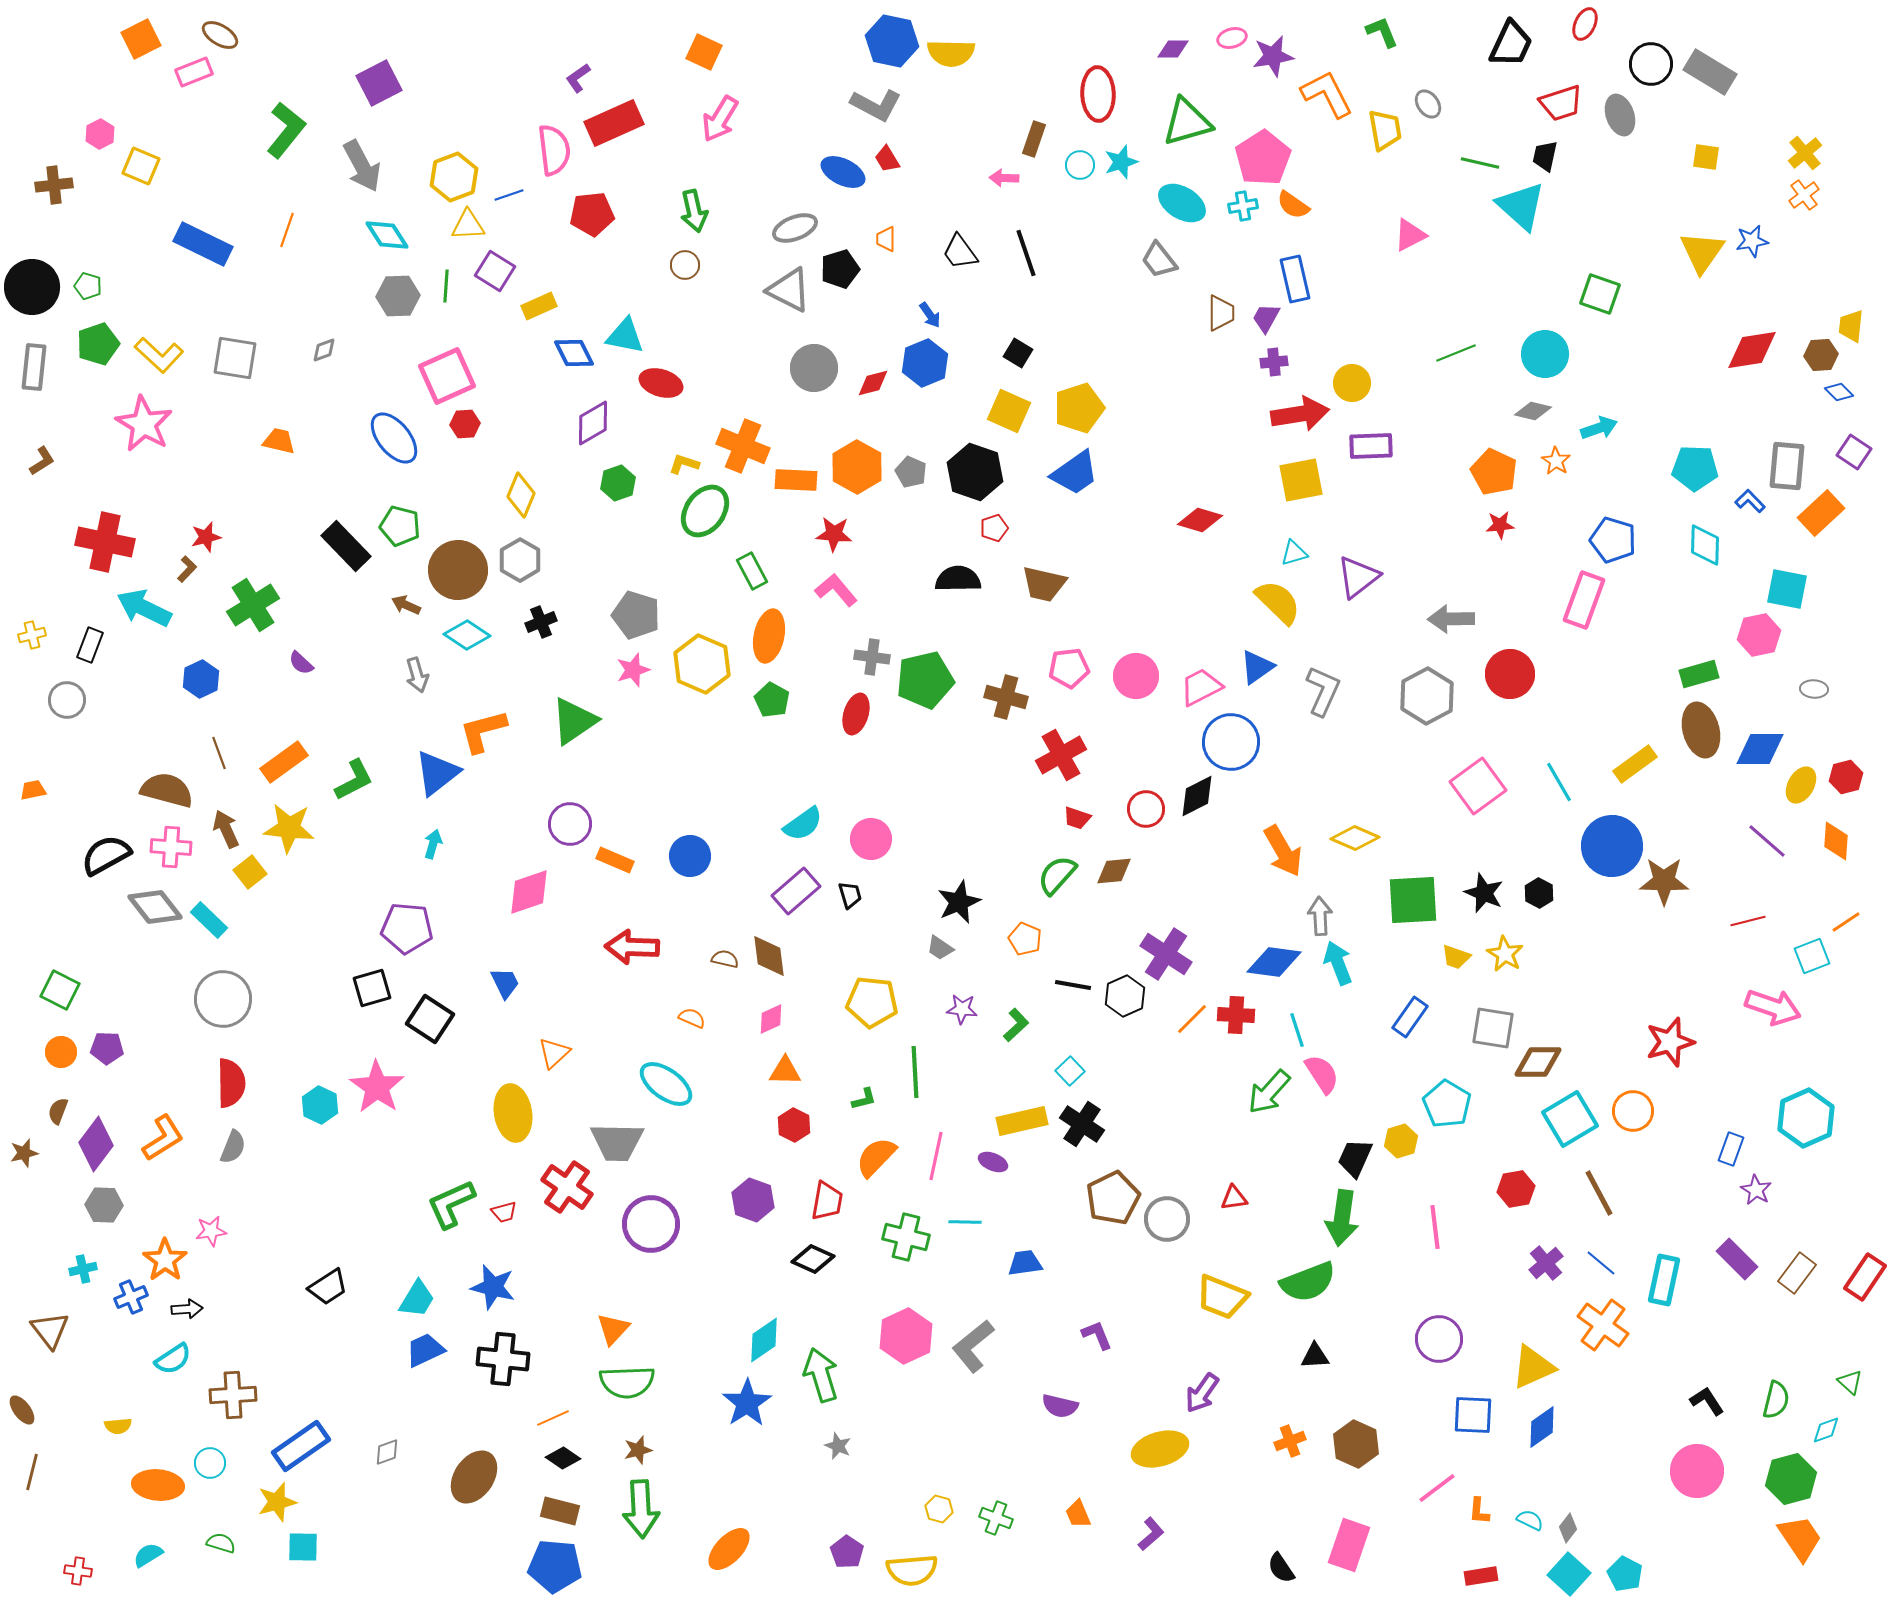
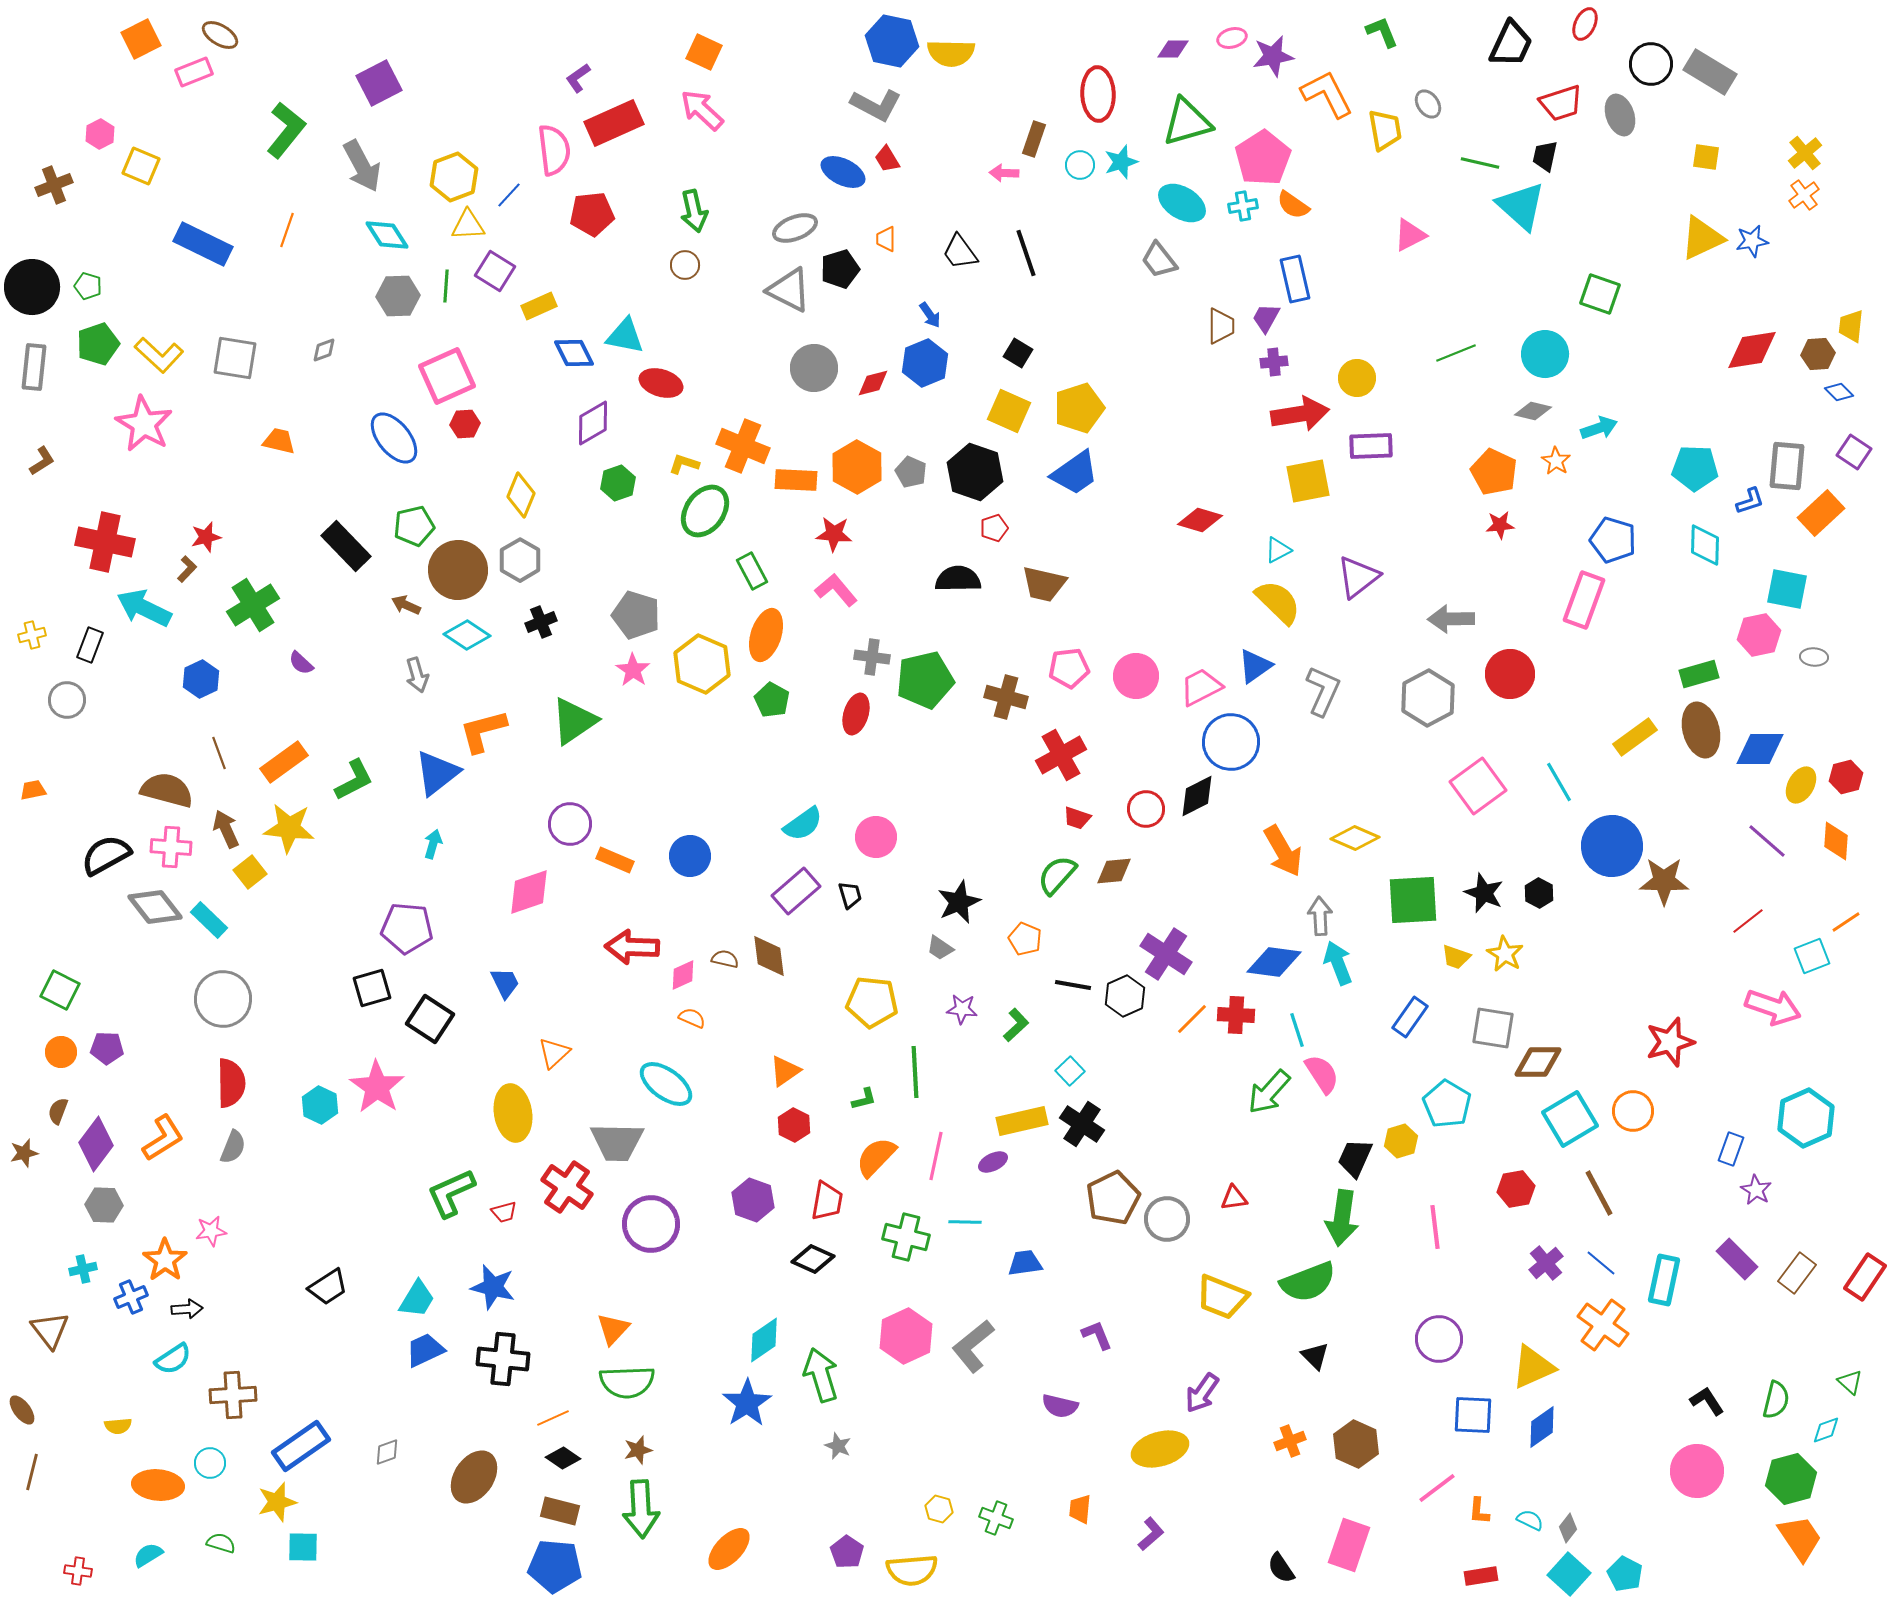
pink arrow at (720, 119): moved 18 px left, 9 px up; rotated 102 degrees clockwise
pink arrow at (1004, 178): moved 5 px up
brown cross at (54, 185): rotated 15 degrees counterclockwise
blue line at (509, 195): rotated 28 degrees counterclockwise
yellow triangle at (1702, 252): moved 14 px up; rotated 30 degrees clockwise
brown trapezoid at (1221, 313): moved 13 px down
brown hexagon at (1821, 355): moved 3 px left, 1 px up
yellow circle at (1352, 383): moved 5 px right, 5 px up
yellow square at (1301, 480): moved 7 px right, 1 px down
blue L-shape at (1750, 501): rotated 116 degrees clockwise
green pentagon at (400, 526): moved 14 px right; rotated 27 degrees counterclockwise
cyan triangle at (1294, 553): moved 16 px left, 3 px up; rotated 12 degrees counterclockwise
orange ellipse at (769, 636): moved 3 px left, 1 px up; rotated 6 degrees clockwise
blue triangle at (1257, 667): moved 2 px left, 1 px up
pink star at (633, 670): rotated 20 degrees counterclockwise
gray ellipse at (1814, 689): moved 32 px up
gray hexagon at (1427, 696): moved 1 px right, 2 px down
yellow rectangle at (1635, 764): moved 27 px up
pink circle at (871, 839): moved 5 px right, 2 px up
red line at (1748, 921): rotated 24 degrees counterclockwise
pink diamond at (771, 1019): moved 88 px left, 44 px up
orange triangle at (785, 1071): rotated 36 degrees counterclockwise
purple ellipse at (993, 1162): rotated 48 degrees counterclockwise
green L-shape at (451, 1204): moved 11 px up
black triangle at (1315, 1356): rotated 48 degrees clockwise
orange trapezoid at (1078, 1514): moved 2 px right, 5 px up; rotated 28 degrees clockwise
